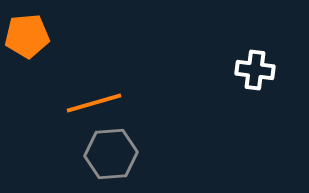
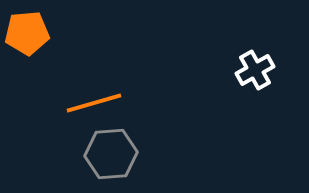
orange pentagon: moved 3 px up
white cross: rotated 36 degrees counterclockwise
